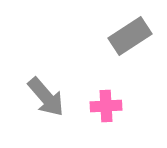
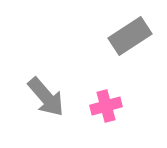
pink cross: rotated 12 degrees counterclockwise
